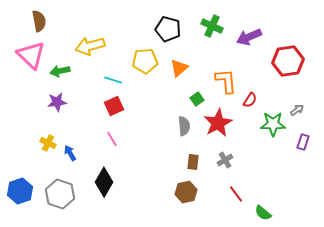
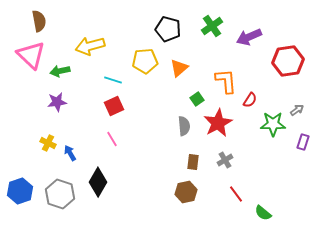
green cross: rotated 30 degrees clockwise
black diamond: moved 6 px left
